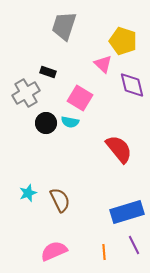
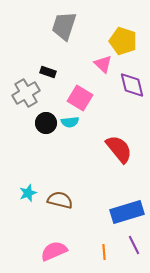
cyan semicircle: rotated 18 degrees counterclockwise
brown semicircle: rotated 50 degrees counterclockwise
